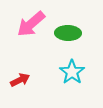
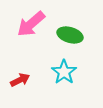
green ellipse: moved 2 px right, 2 px down; rotated 15 degrees clockwise
cyan star: moved 8 px left
